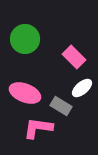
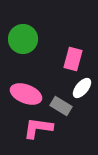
green circle: moved 2 px left
pink rectangle: moved 1 px left, 2 px down; rotated 60 degrees clockwise
white ellipse: rotated 10 degrees counterclockwise
pink ellipse: moved 1 px right, 1 px down
